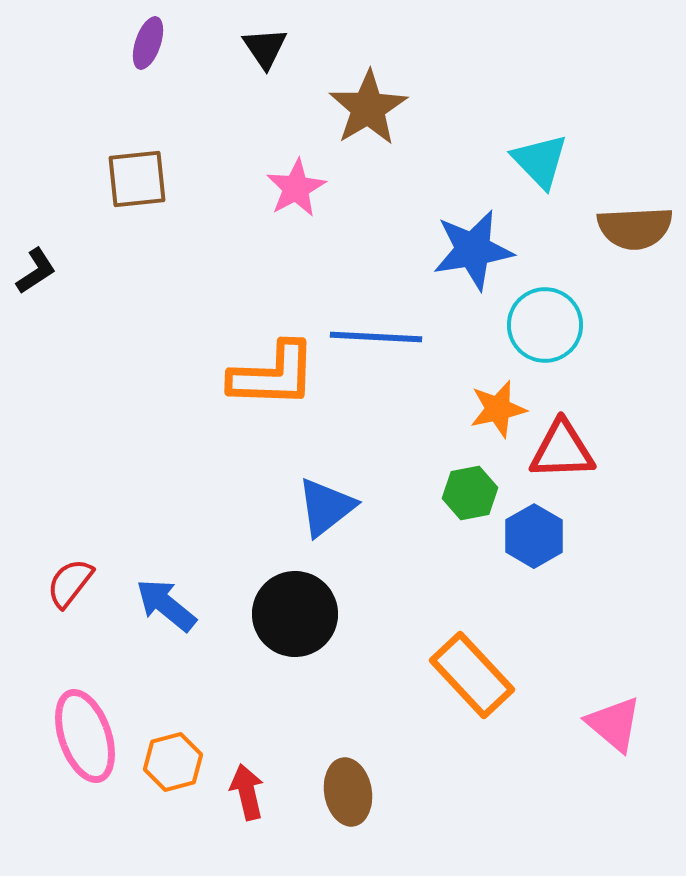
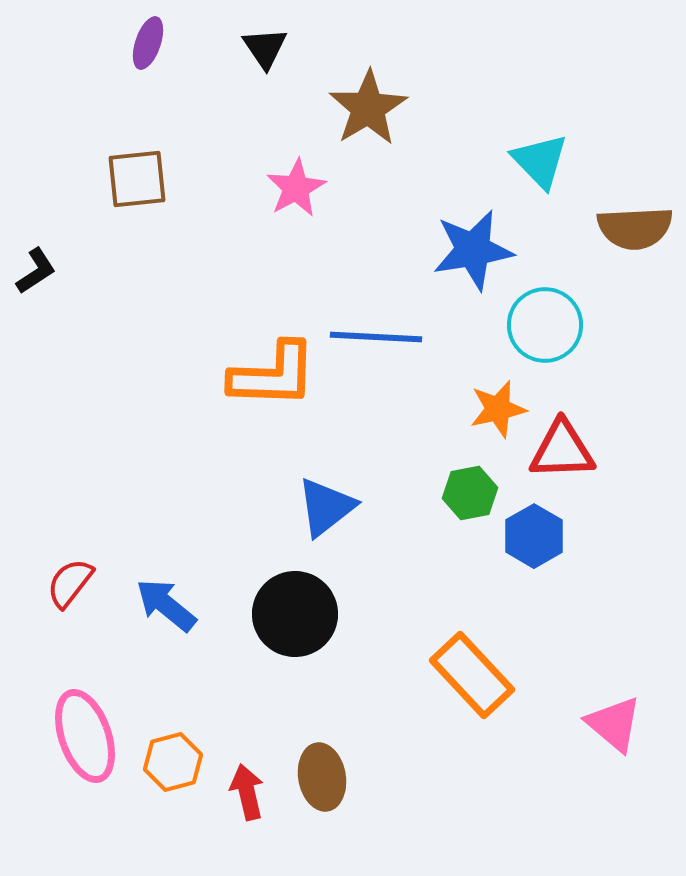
brown ellipse: moved 26 px left, 15 px up
